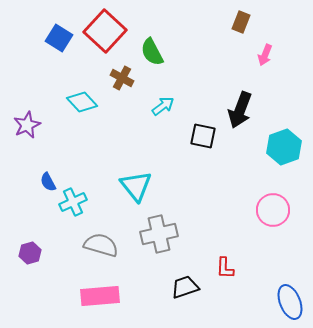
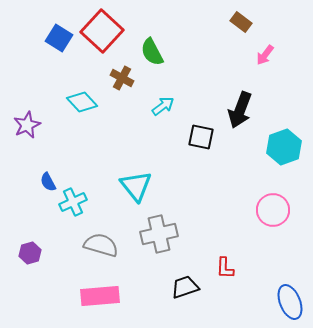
brown rectangle: rotated 75 degrees counterclockwise
red square: moved 3 px left
pink arrow: rotated 15 degrees clockwise
black square: moved 2 px left, 1 px down
